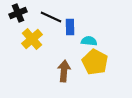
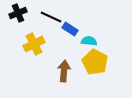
blue rectangle: moved 2 px down; rotated 56 degrees counterclockwise
yellow cross: moved 2 px right, 5 px down; rotated 15 degrees clockwise
